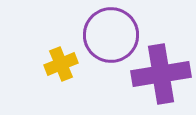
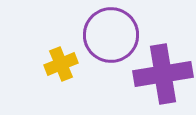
purple cross: moved 2 px right
